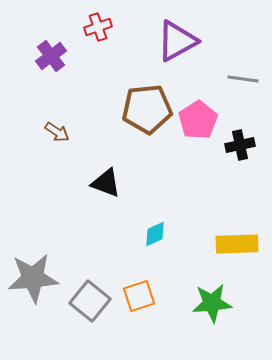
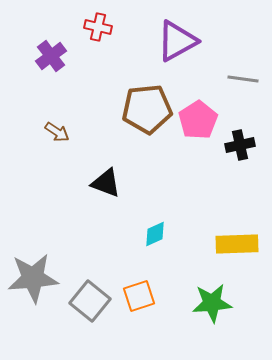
red cross: rotated 32 degrees clockwise
